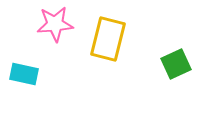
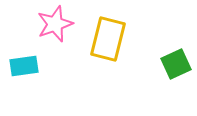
pink star: rotated 15 degrees counterclockwise
cyan rectangle: moved 8 px up; rotated 20 degrees counterclockwise
